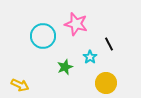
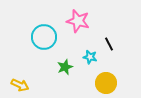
pink star: moved 2 px right, 3 px up
cyan circle: moved 1 px right, 1 px down
cyan star: rotated 24 degrees counterclockwise
